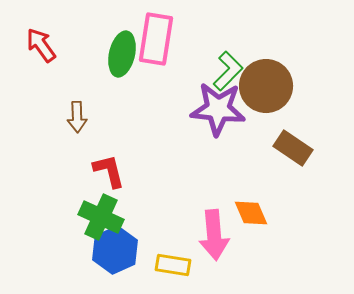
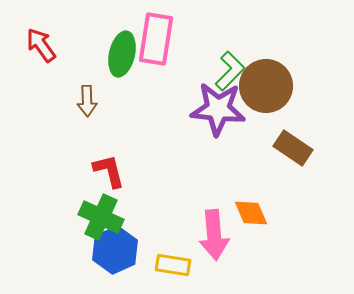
green L-shape: moved 2 px right
brown arrow: moved 10 px right, 16 px up
